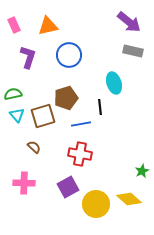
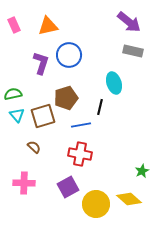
purple L-shape: moved 13 px right, 6 px down
black line: rotated 21 degrees clockwise
blue line: moved 1 px down
